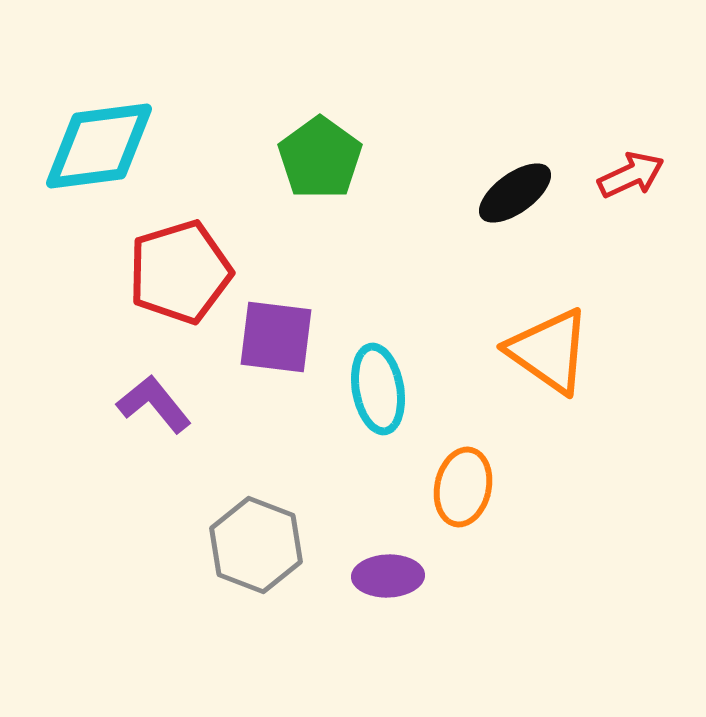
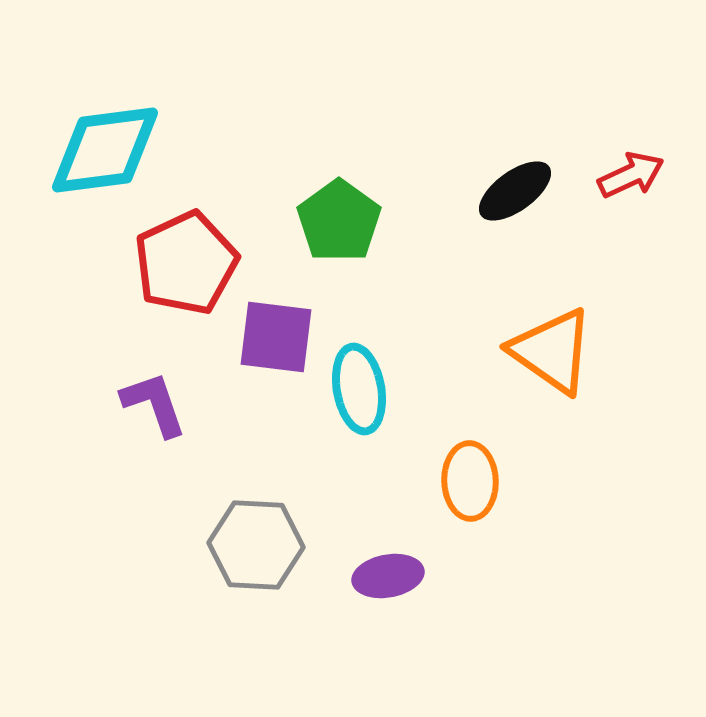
cyan diamond: moved 6 px right, 4 px down
green pentagon: moved 19 px right, 63 px down
black ellipse: moved 2 px up
red pentagon: moved 6 px right, 9 px up; rotated 8 degrees counterclockwise
orange triangle: moved 3 px right
cyan ellipse: moved 19 px left
purple L-shape: rotated 20 degrees clockwise
orange ellipse: moved 7 px right, 6 px up; rotated 14 degrees counterclockwise
gray hexagon: rotated 18 degrees counterclockwise
purple ellipse: rotated 8 degrees counterclockwise
